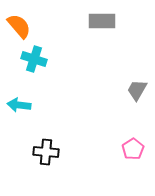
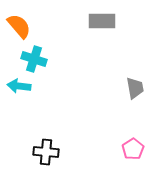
gray trapezoid: moved 2 px left, 2 px up; rotated 140 degrees clockwise
cyan arrow: moved 19 px up
